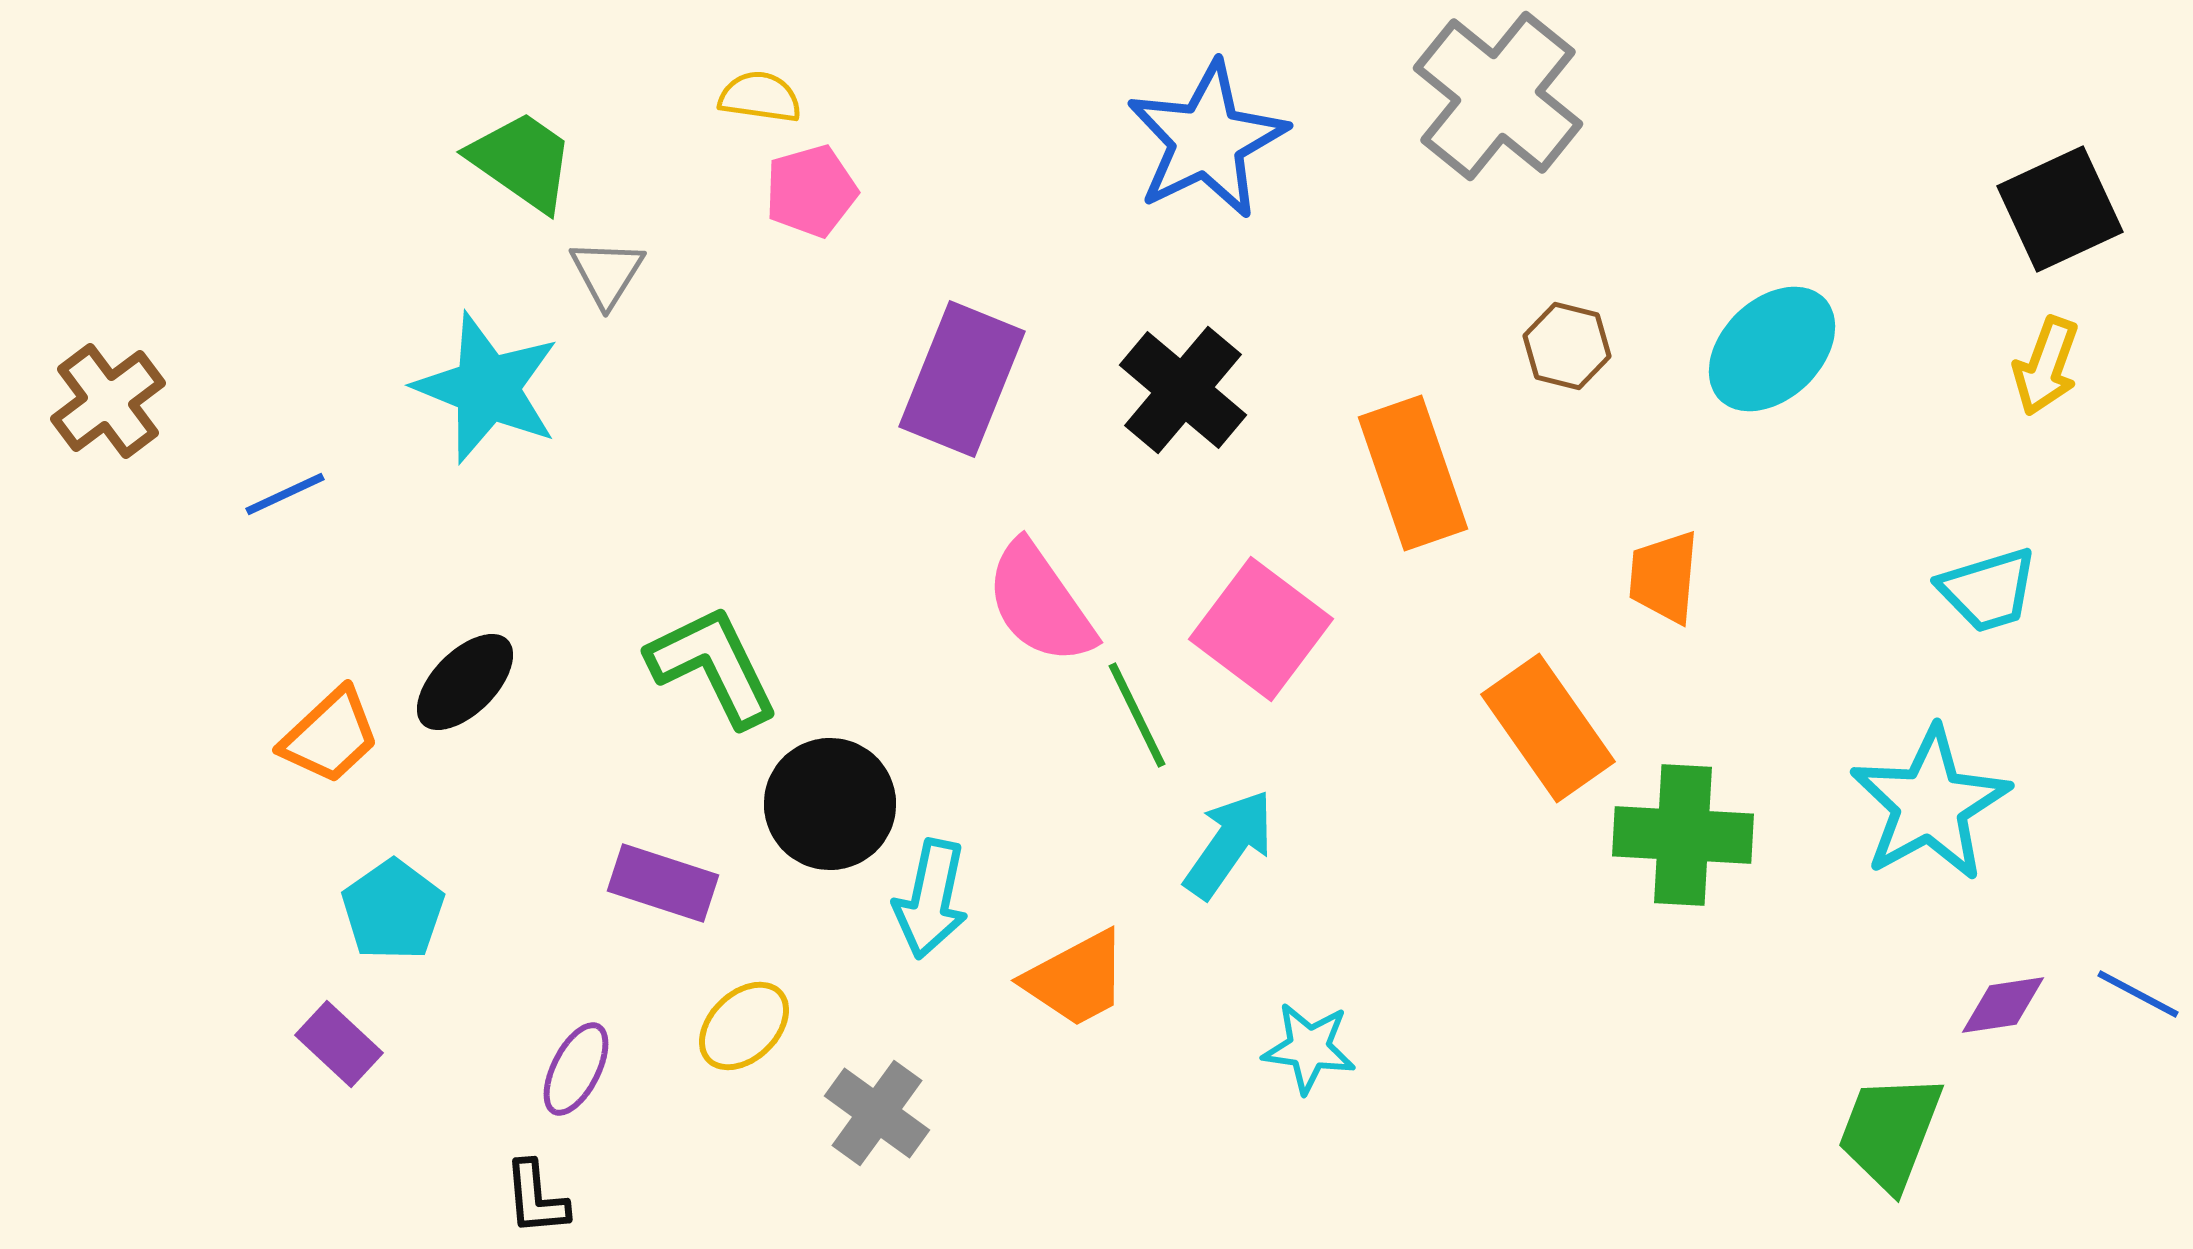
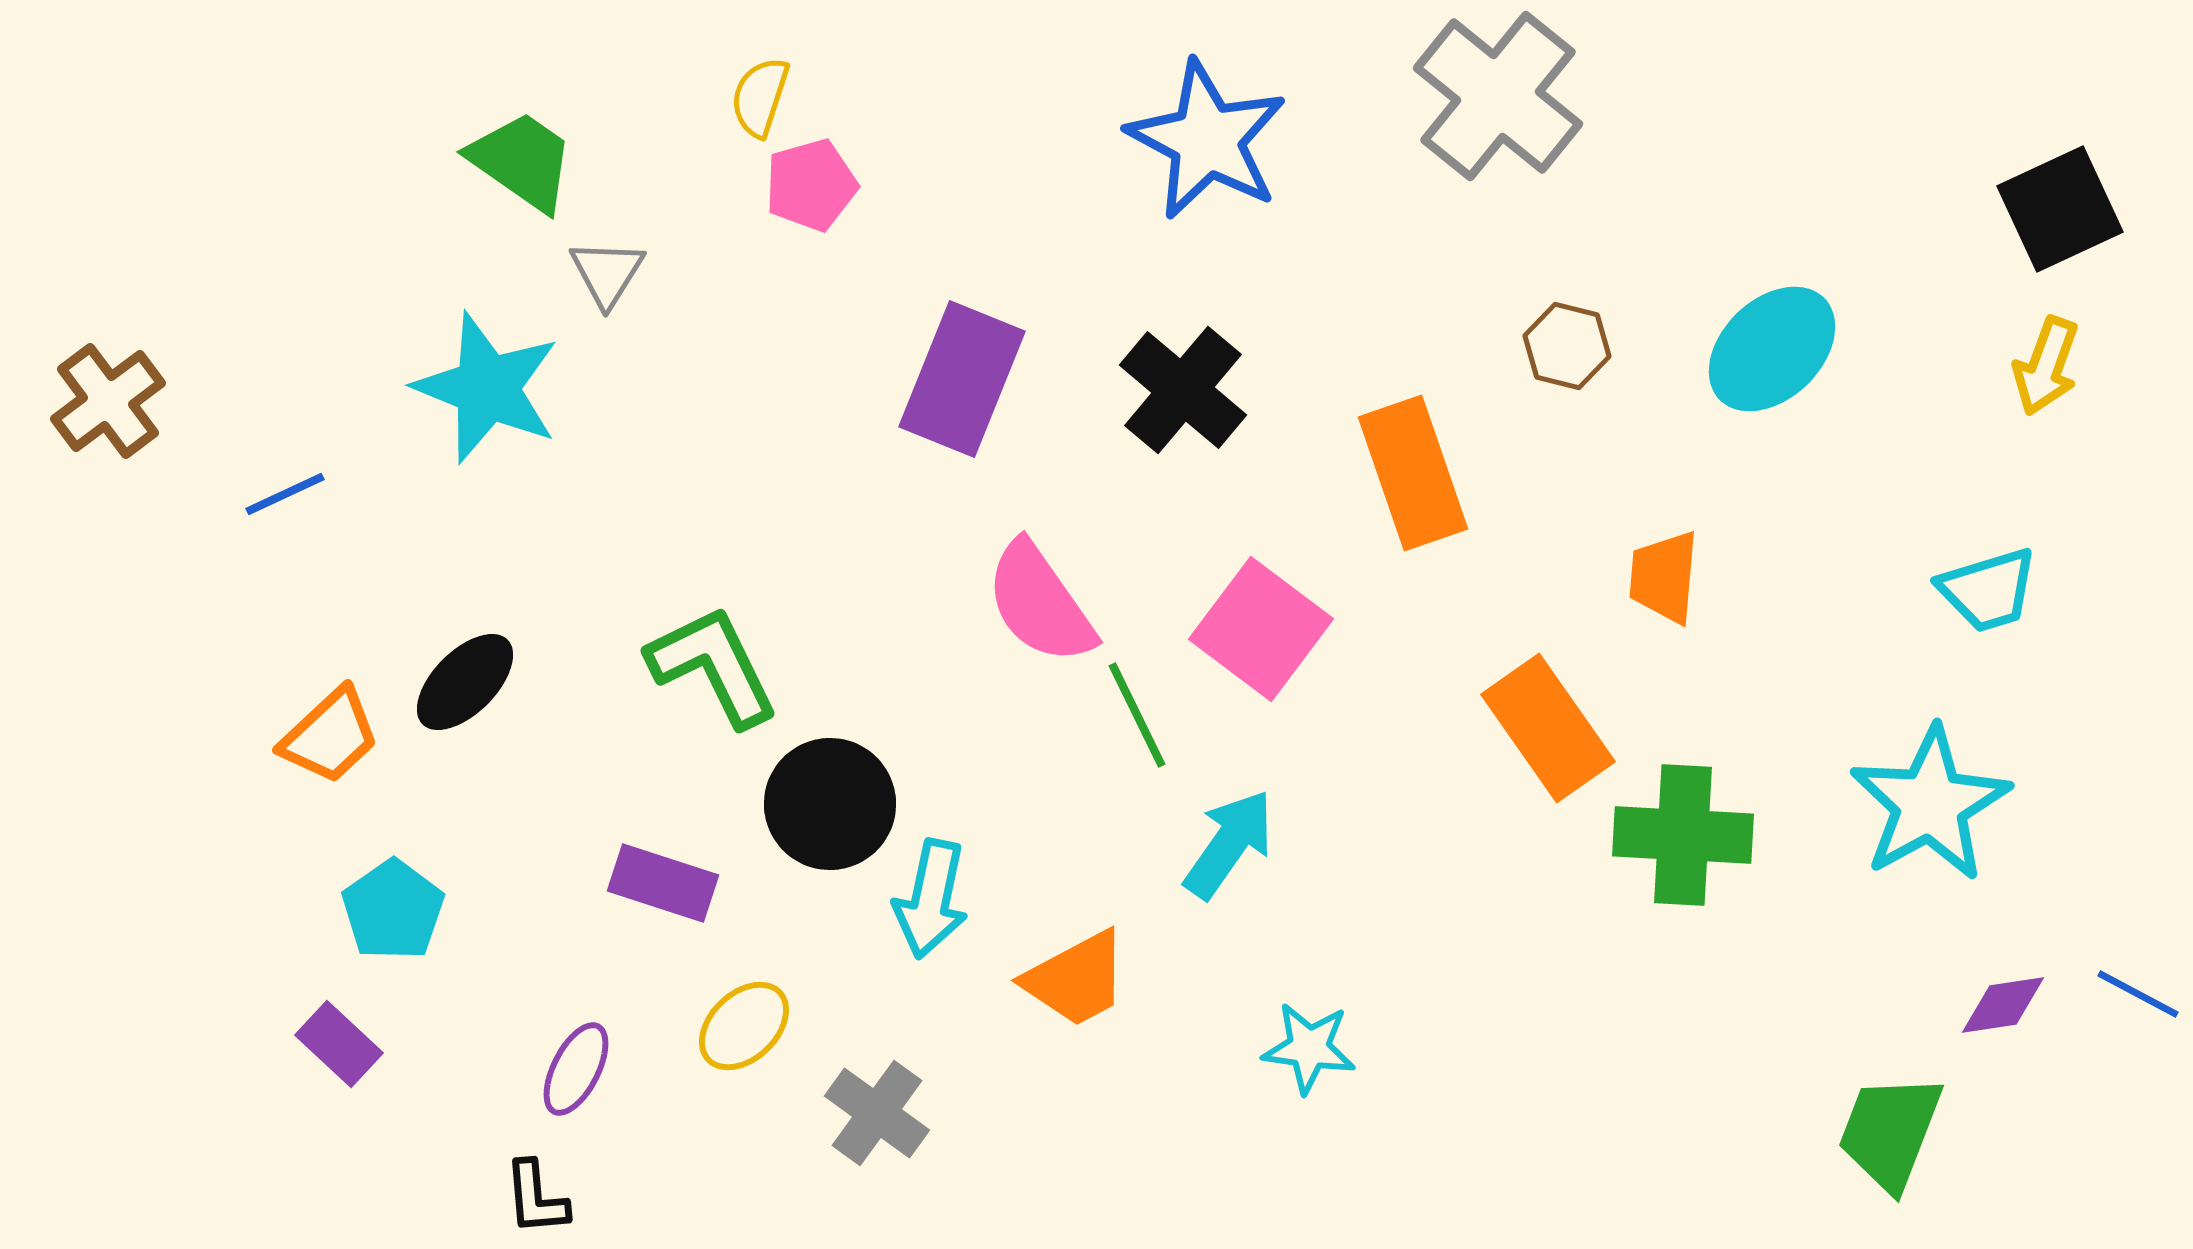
yellow semicircle at (760, 97): rotated 80 degrees counterclockwise
blue star at (1207, 140): rotated 18 degrees counterclockwise
pink pentagon at (811, 191): moved 6 px up
